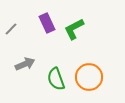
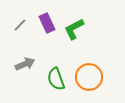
gray line: moved 9 px right, 4 px up
